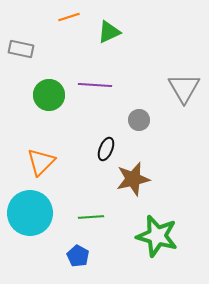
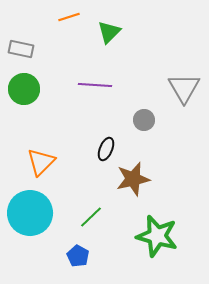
green triangle: rotated 20 degrees counterclockwise
green circle: moved 25 px left, 6 px up
gray circle: moved 5 px right
green line: rotated 40 degrees counterclockwise
